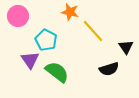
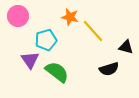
orange star: moved 5 px down
cyan pentagon: rotated 30 degrees clockwise
black triangle: rotated 42 degrees counterclockwise
